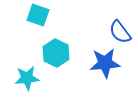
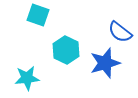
blue semicircle: rotated 15 degrees counterclockwise
cyan hexagon: moved 10 px right, 3 px up
blue star: rotated 12 degrees counterclockwise
